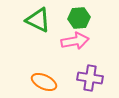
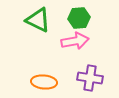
orange ellipse: rotated 20 degrees counterclockwise
